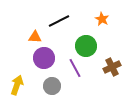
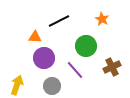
purple line: moved 2 px down; rotated 12 degrees counterclockwise
